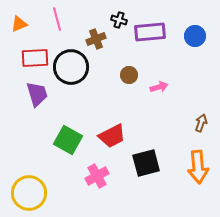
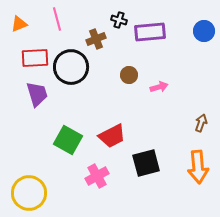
blue circle: moved 9 px right, 5 px up
